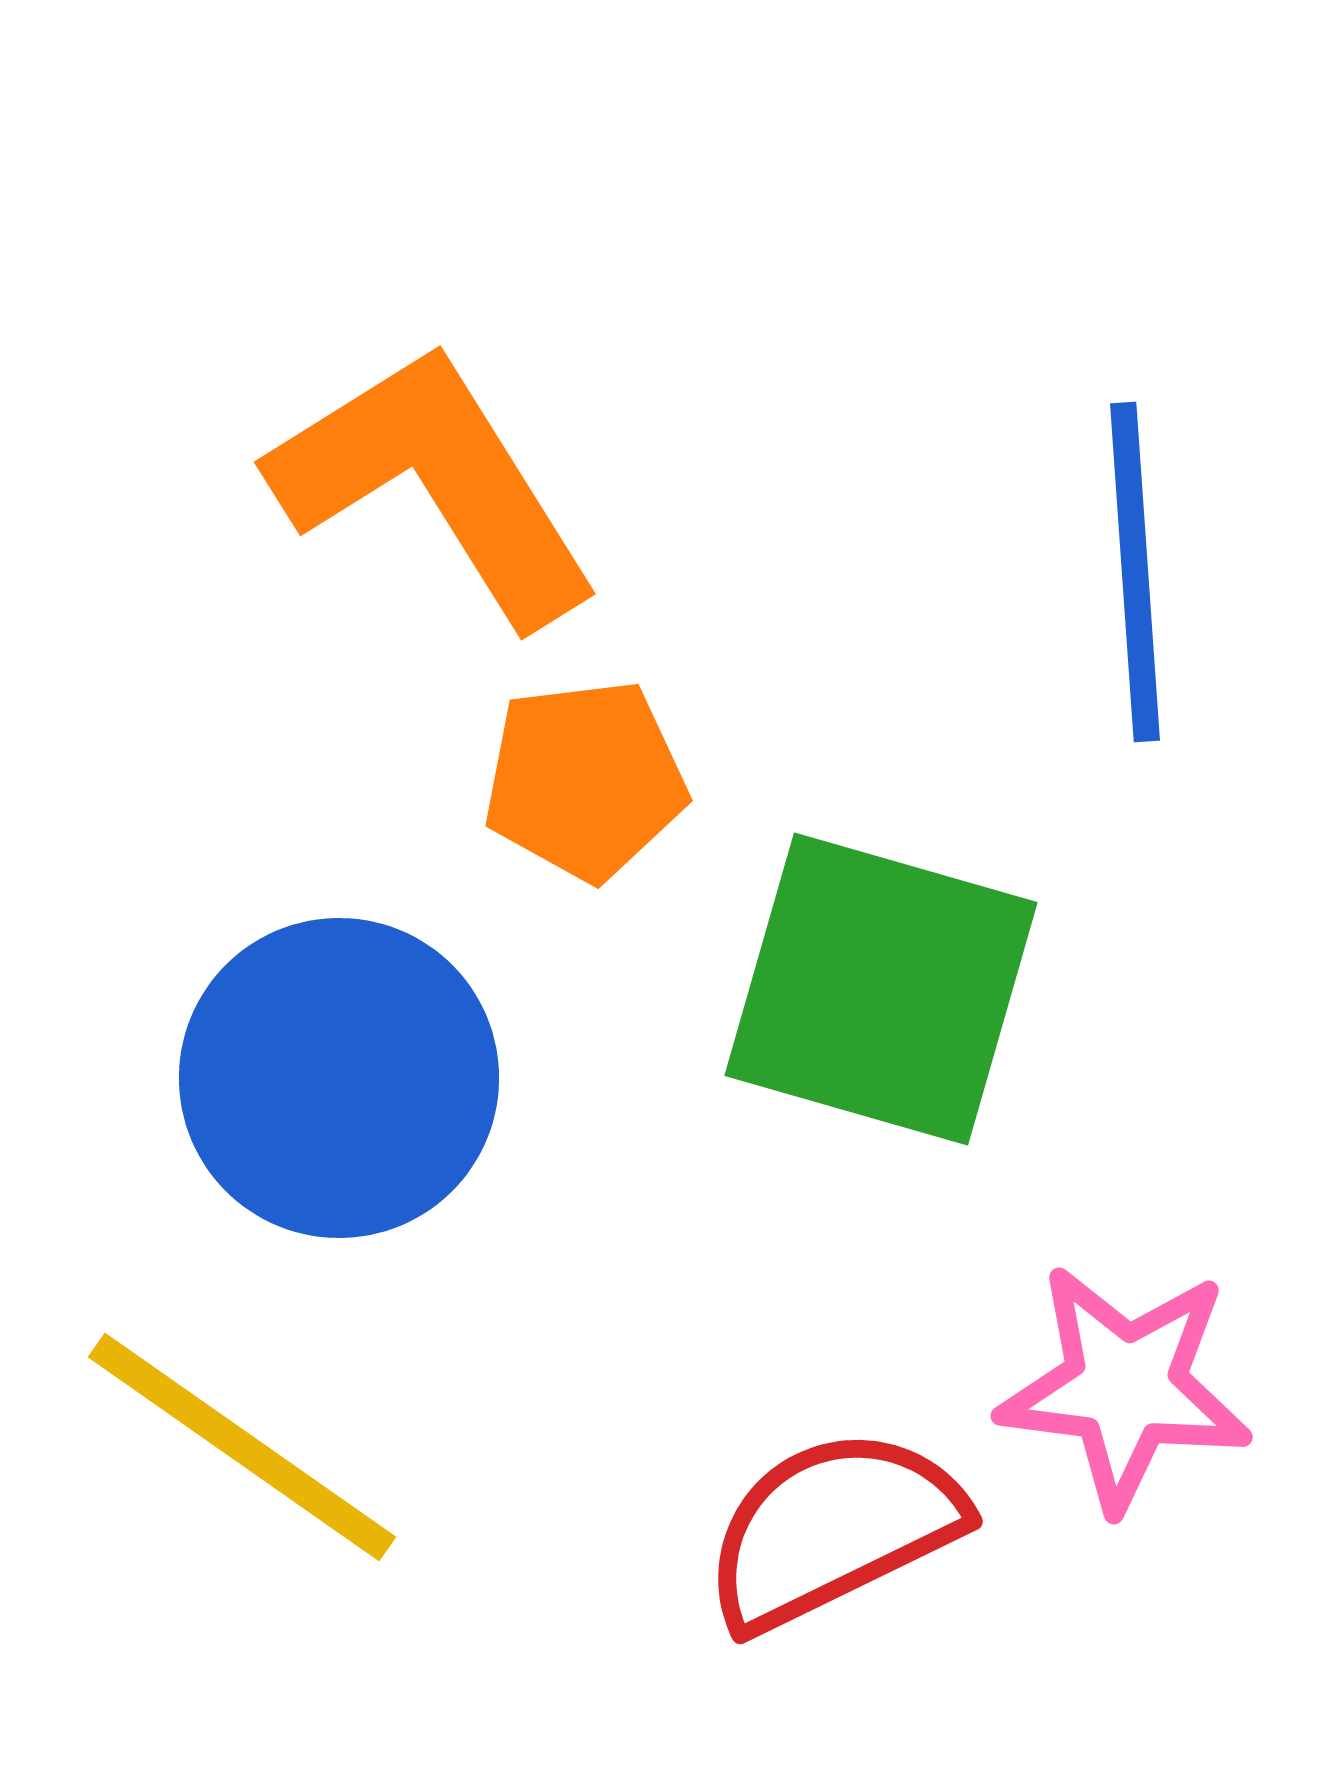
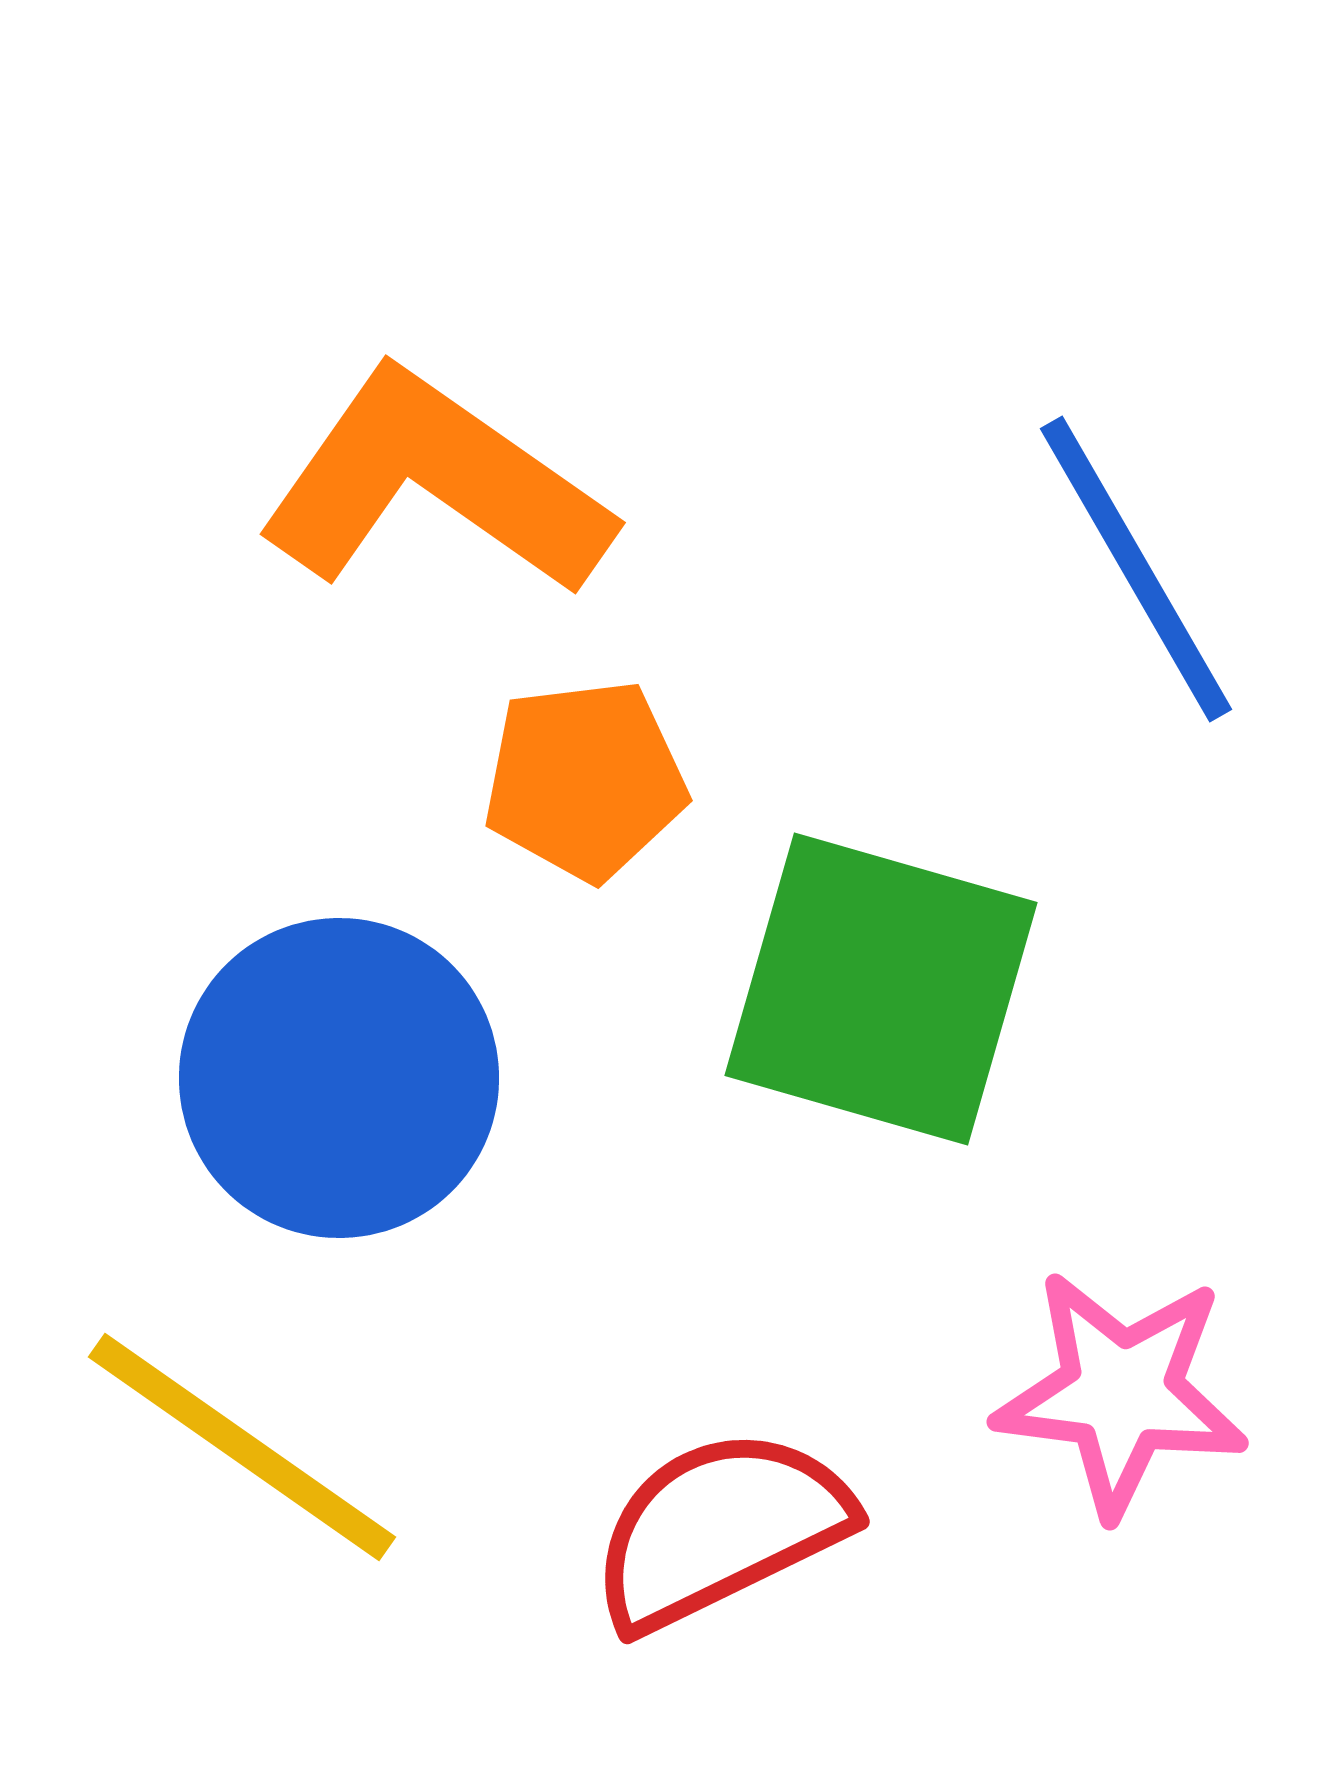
orange L-shape: rotated 23 degrees counterclockwise
blue line: moved 1 px right, 3 px up; rotated 26 degrees counterclockwise
pink star: moved 4 px left, 6 px down
red semicircle: moved 113 px left
